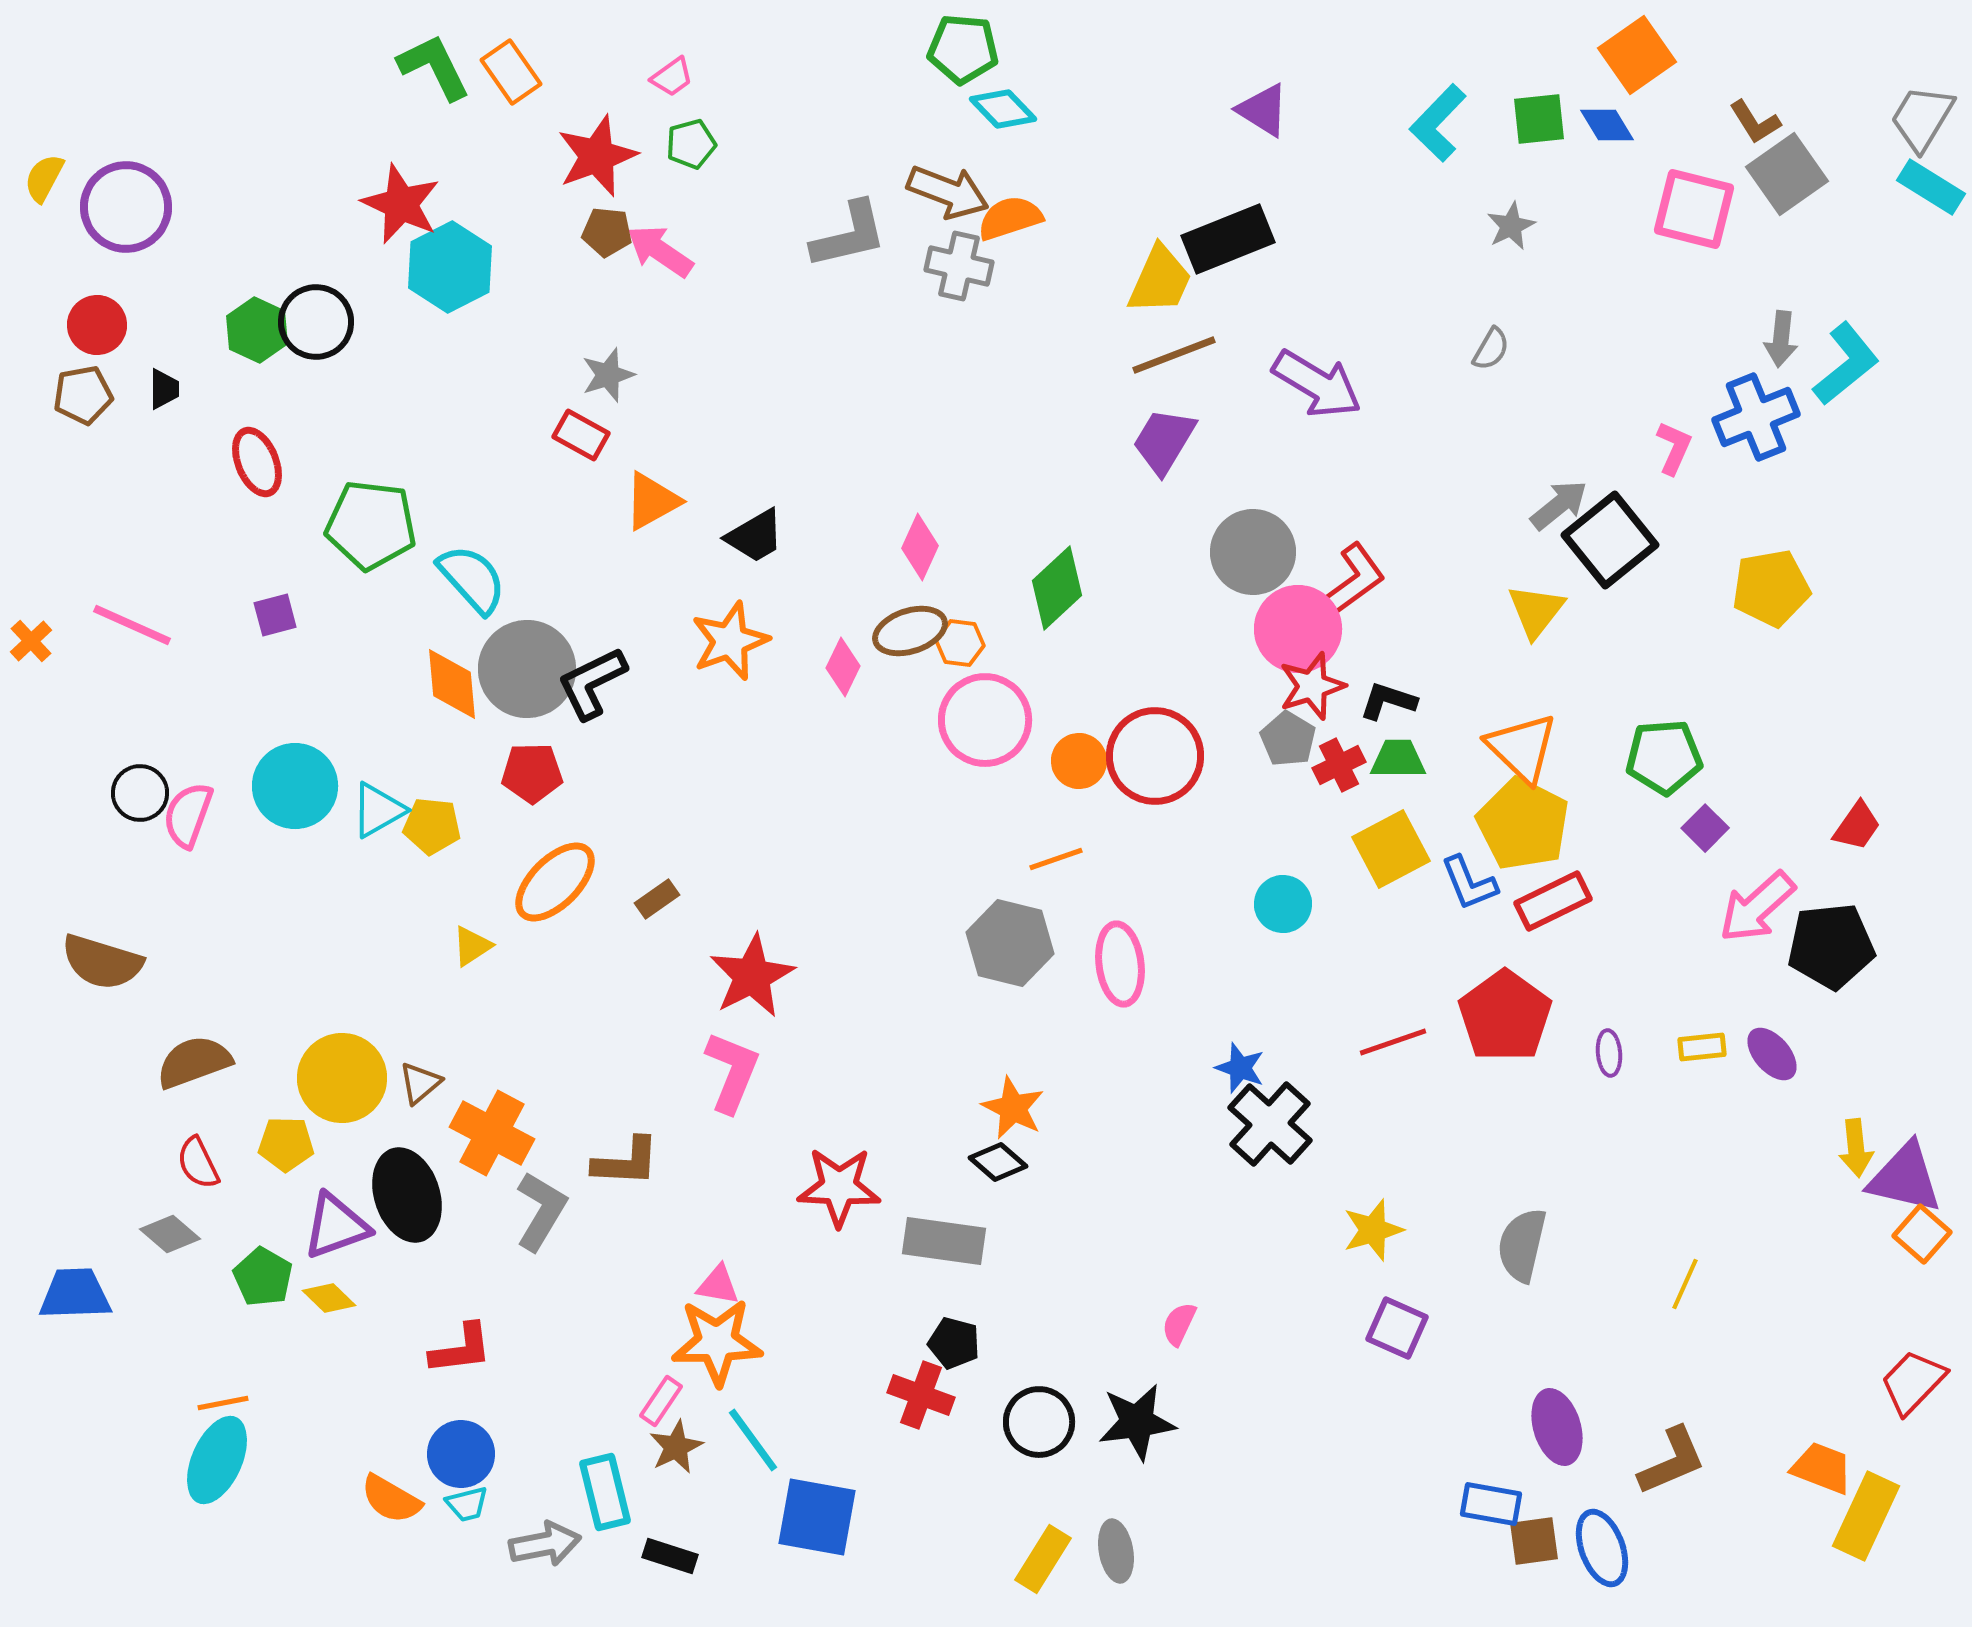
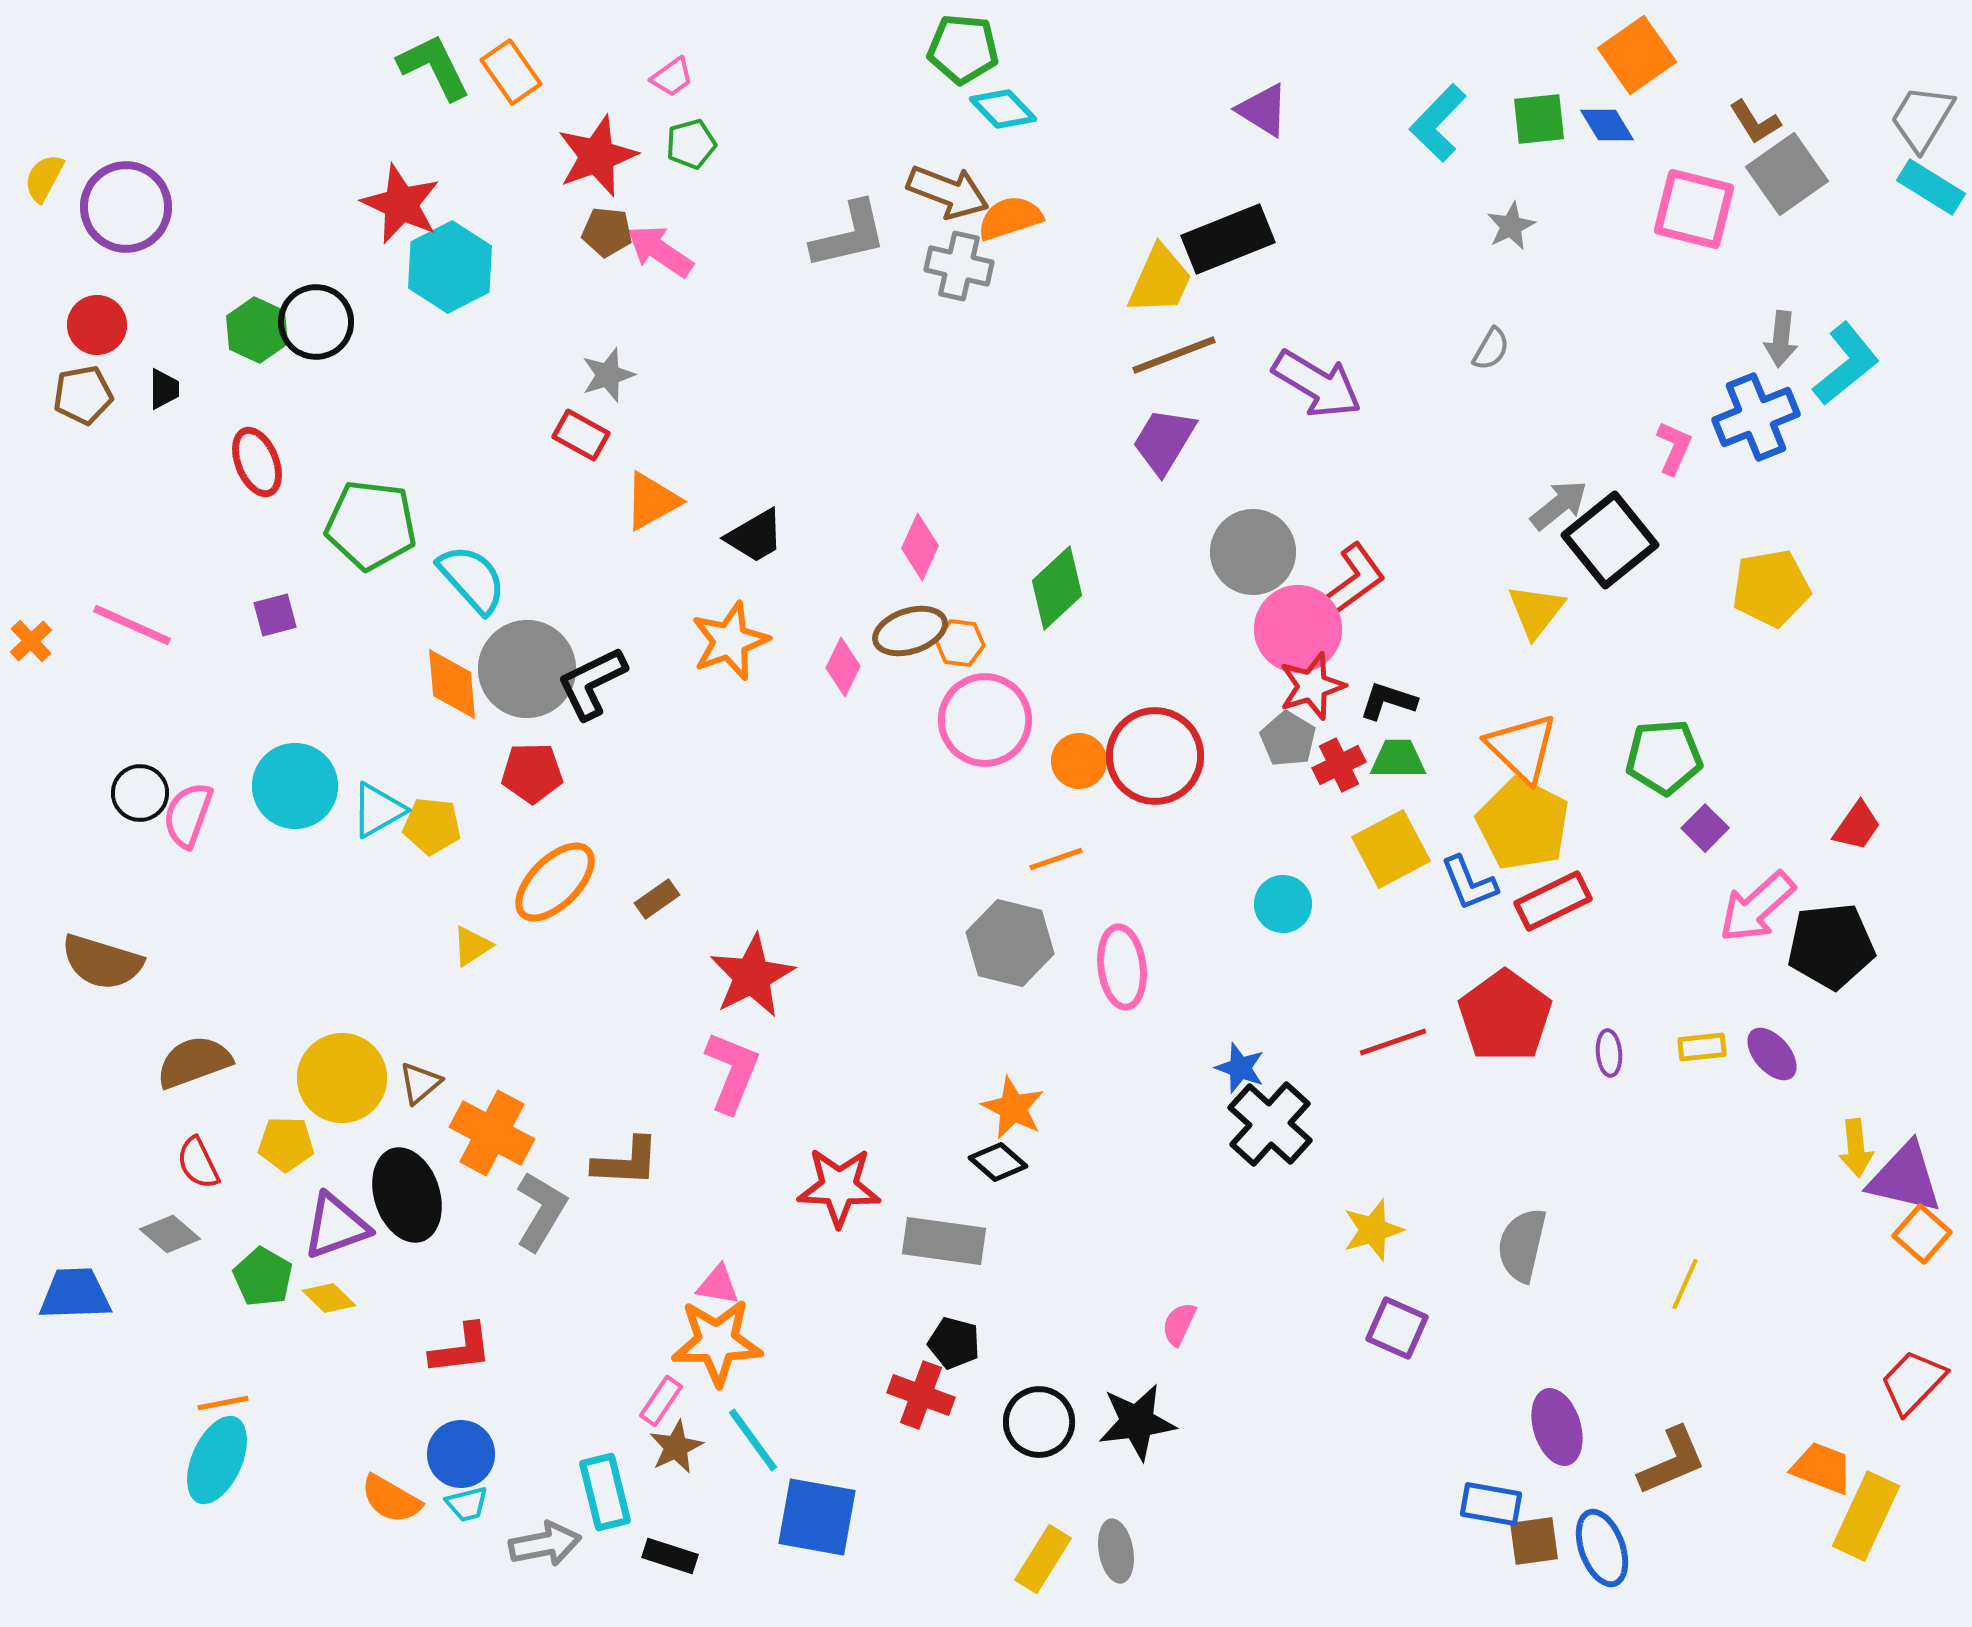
pink ellipse at (1120, 964): moved 2 px right, 3 px down
